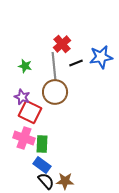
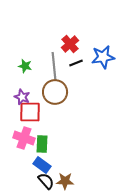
red cross: moved 8 px right
blue star: moved 2 px right
red square: rotated 25 degrees counterclockwise
